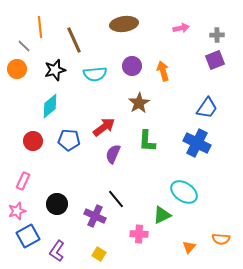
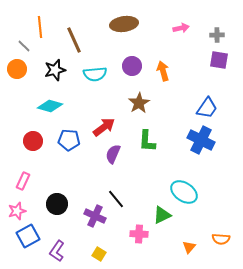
purple square: moved 4 px right; rotated 30 degrees clockwise
cyan diamond: rotated 55 degrees clockwise
blue cross: moved 4 px right, 3 px up
